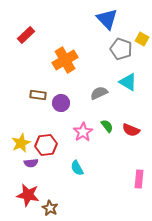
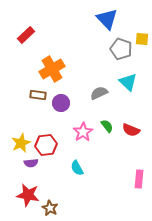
yellow square: rotated 24 degrees counterclockwise
orange cross: moved 13 px left, 9 px down
cyan triangle: rotated 12 degrees clockwise
